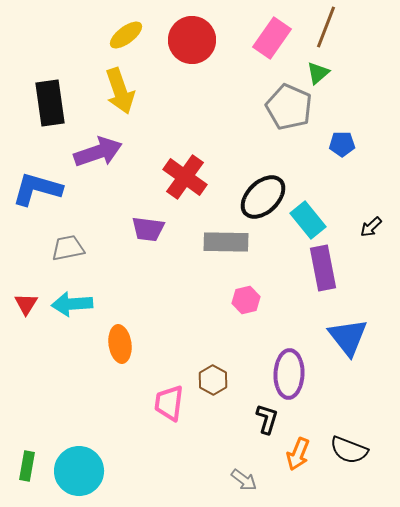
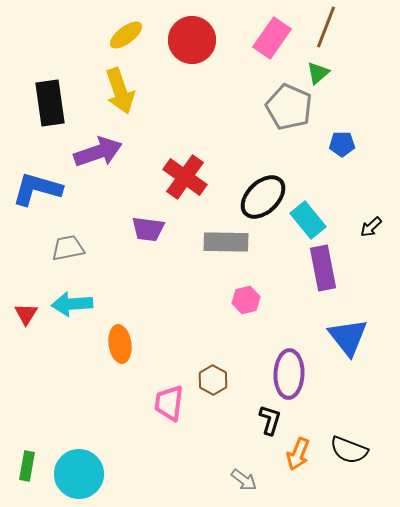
red triangle: moved 10 px down
black L-shape: moved 3 px right, 1 px down
cyan circle: moved 3 px down
